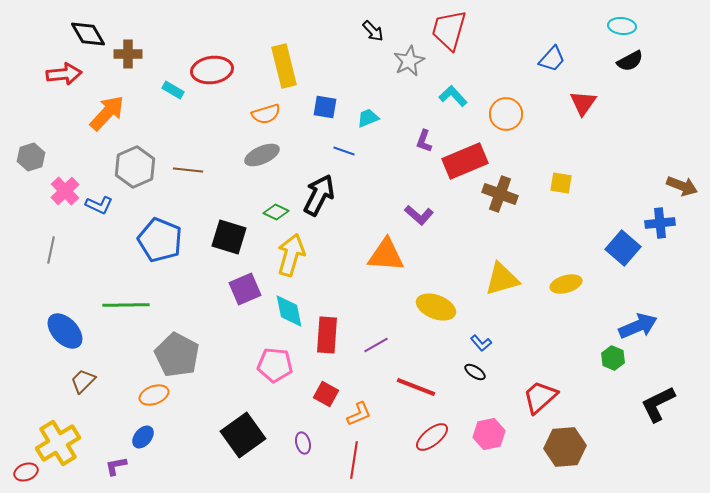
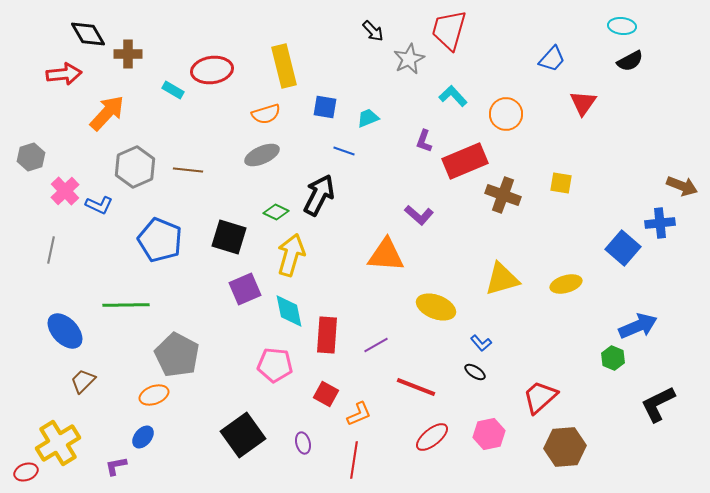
gray star at (409, 61): moved 2 px up
brown cross at (500, 194): moved 3 px right, 1 px down
